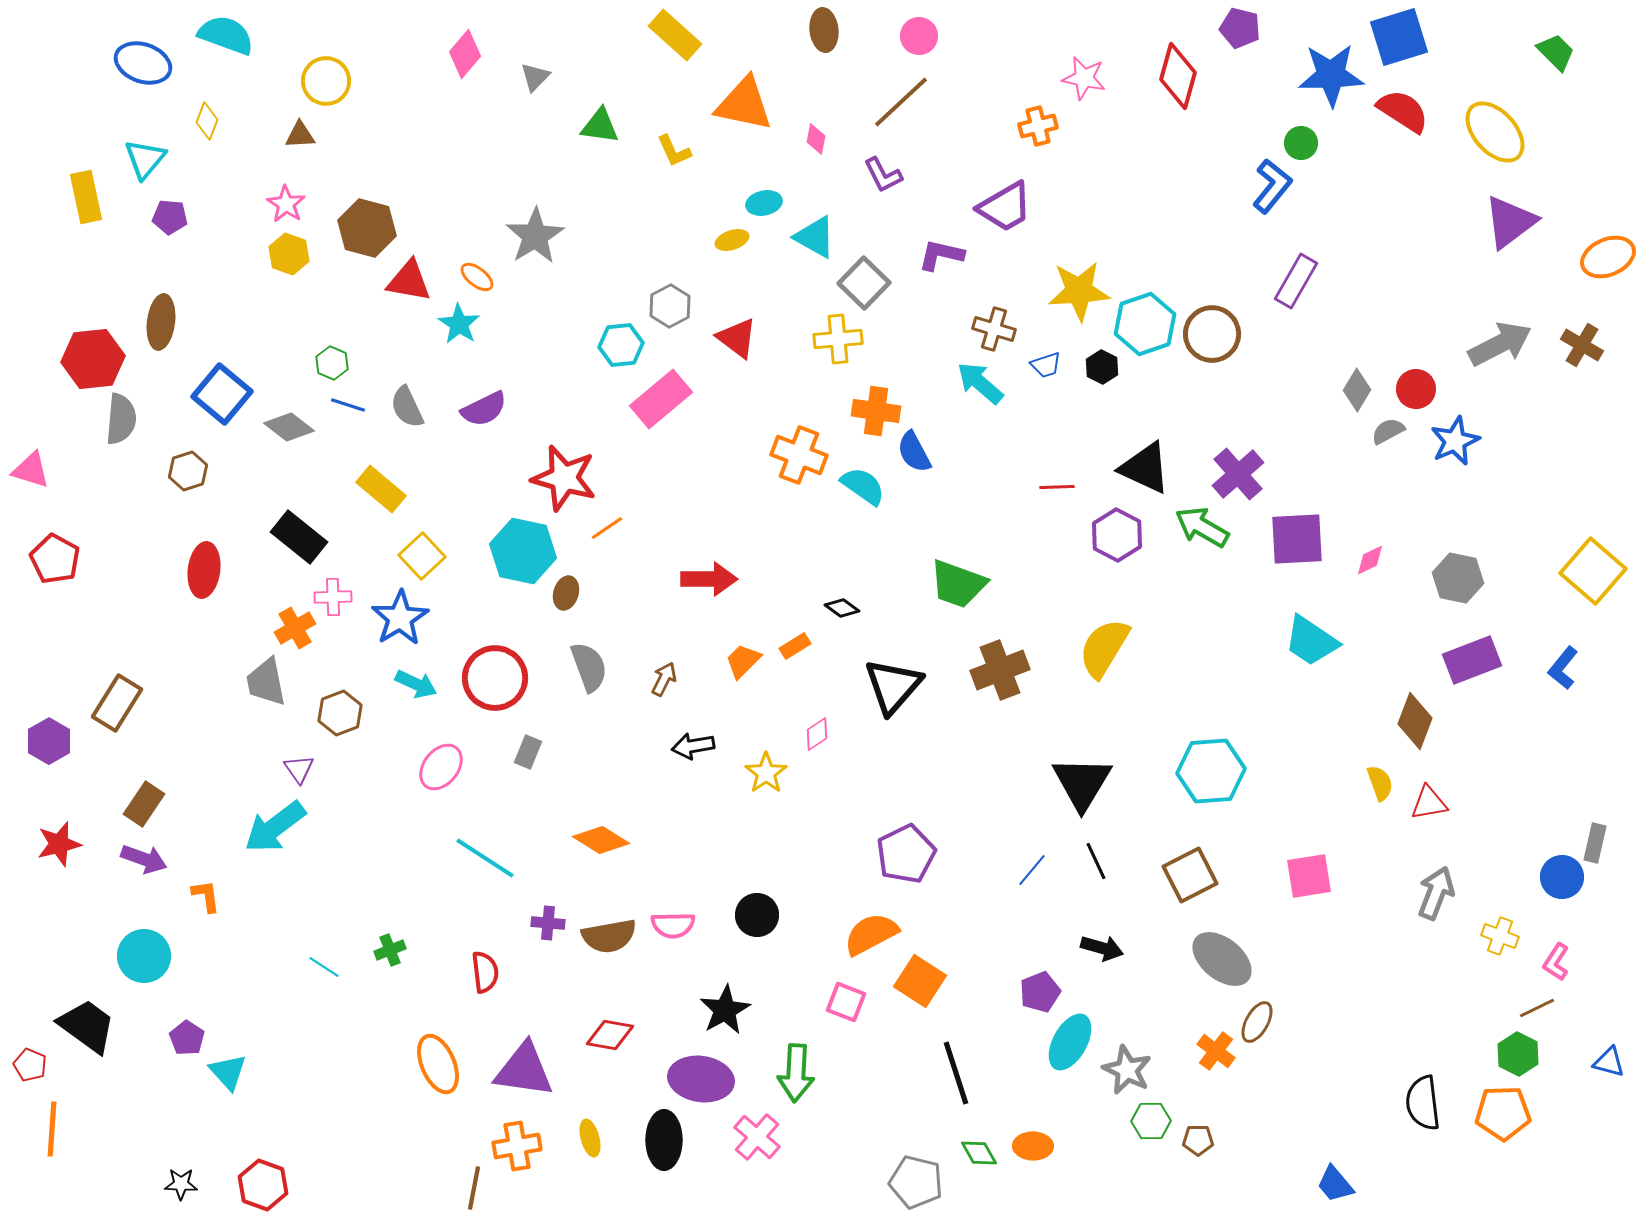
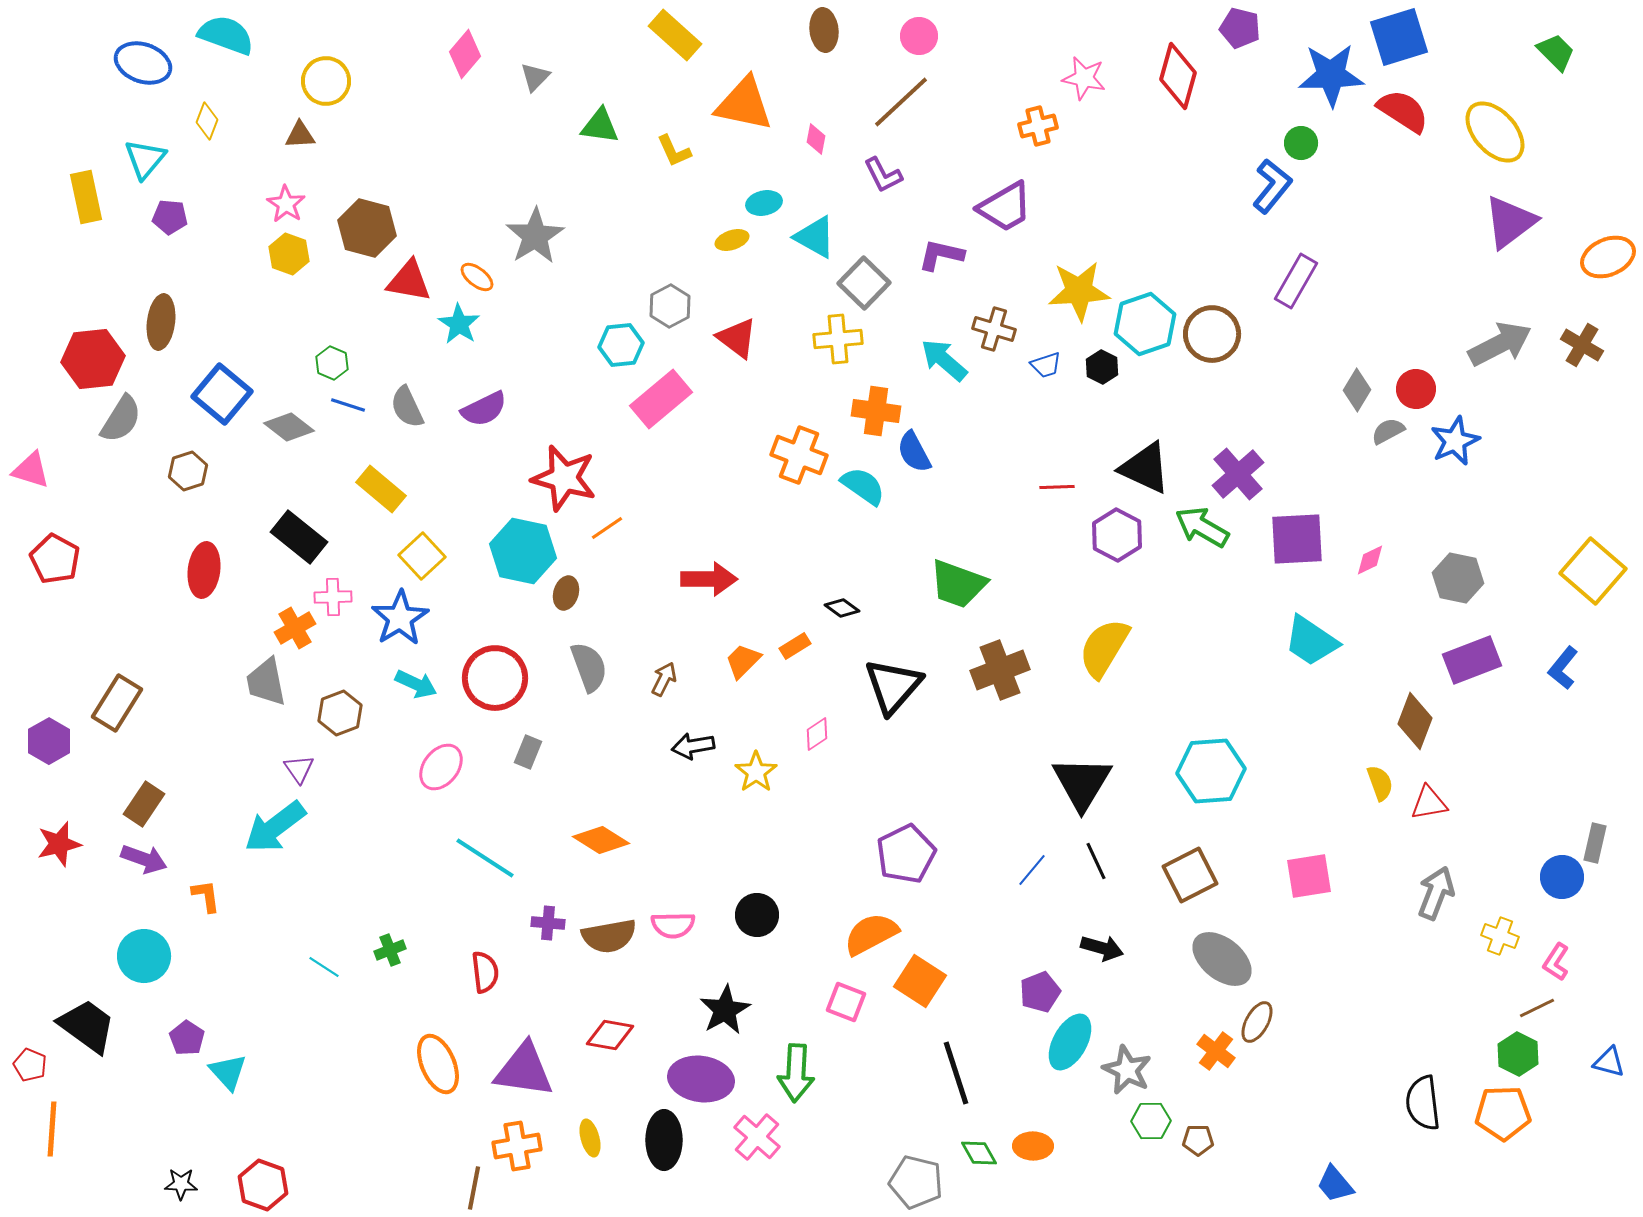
cyan arrow at (980, 383): moved 36 px left, 23 px up
gray semicircle at (121, 419): rotated 27 degrees clockwise
yellow star at (766, 773): moved 10 px left, 1 px up
